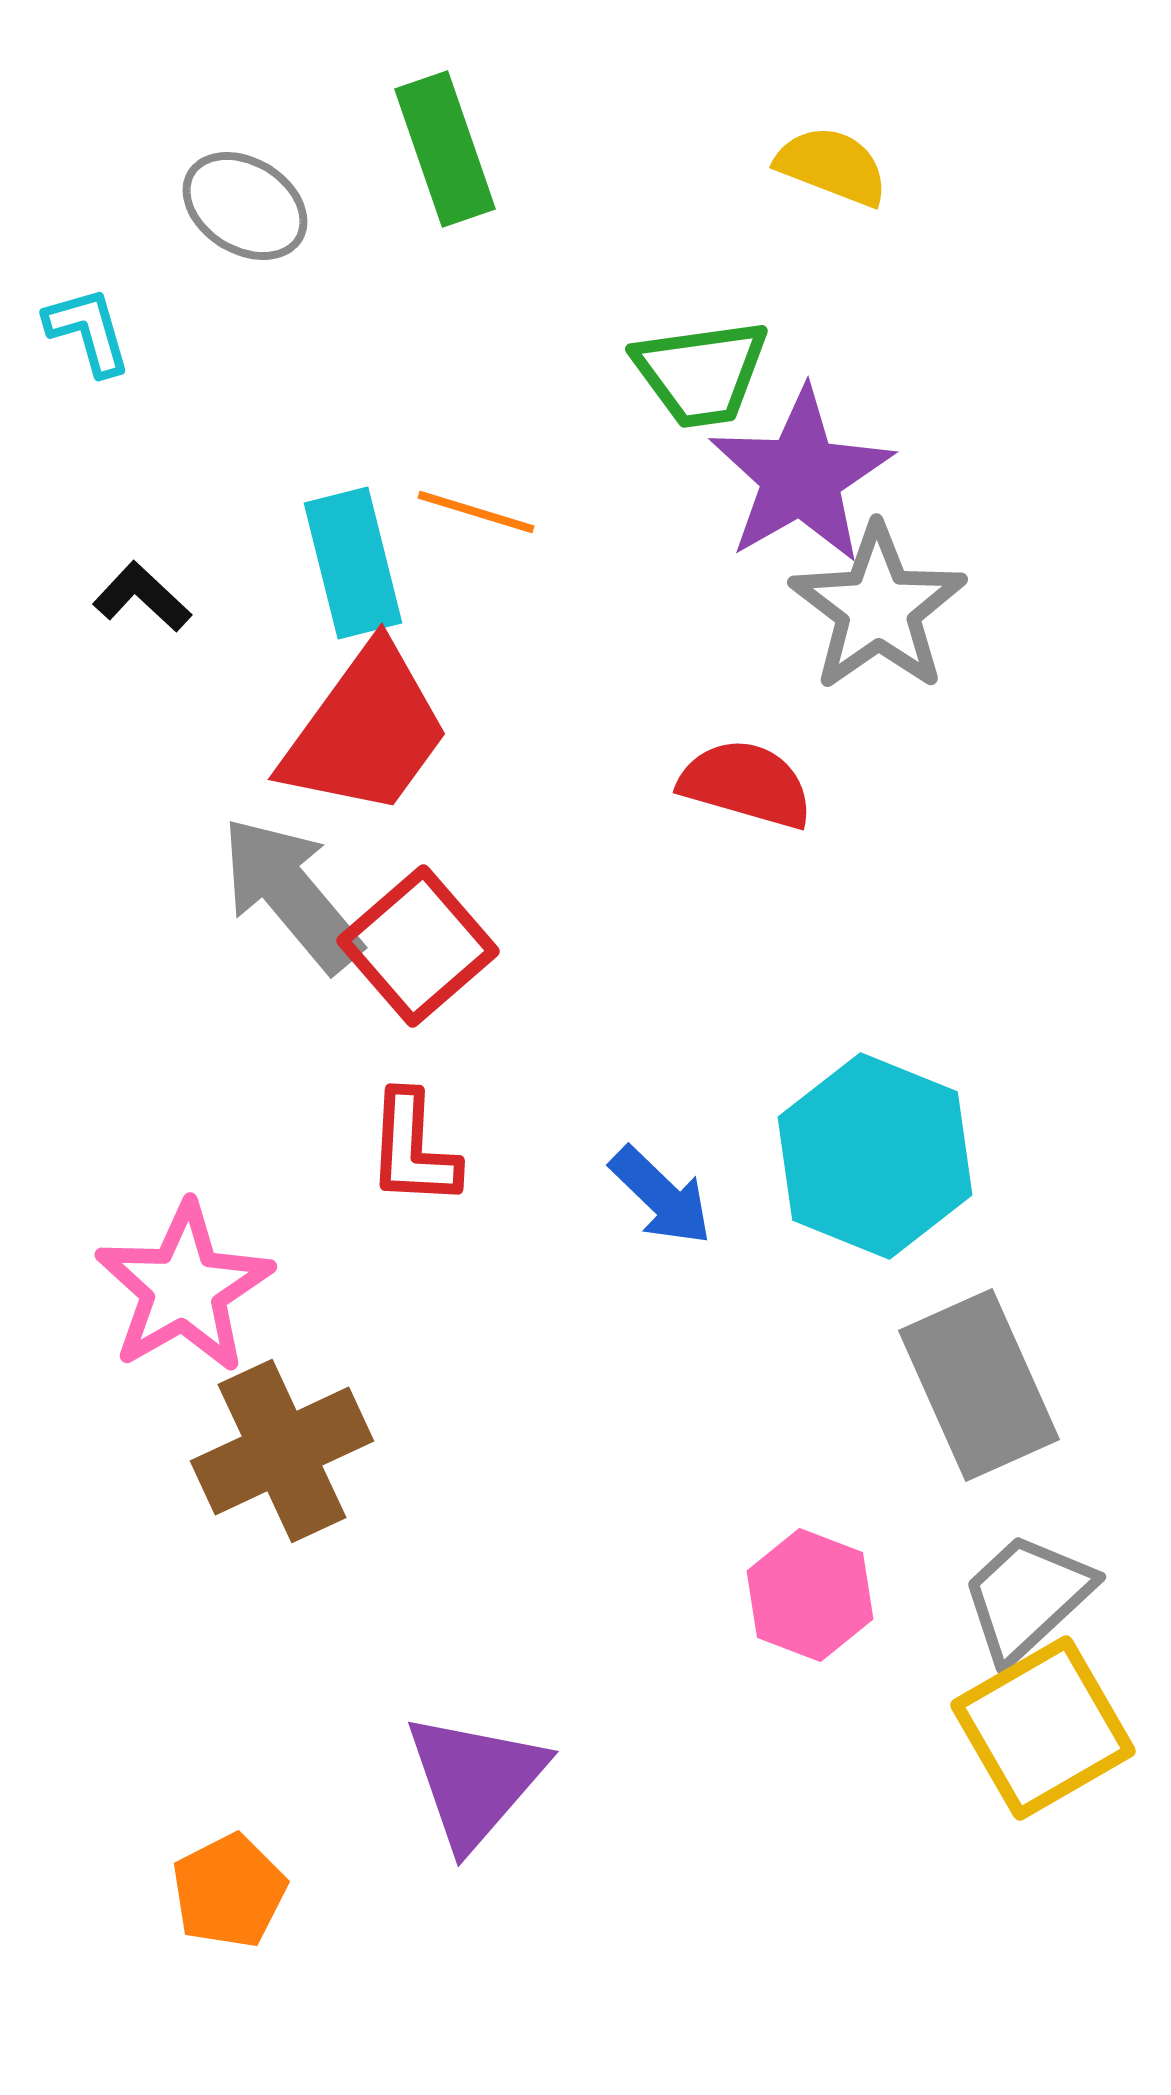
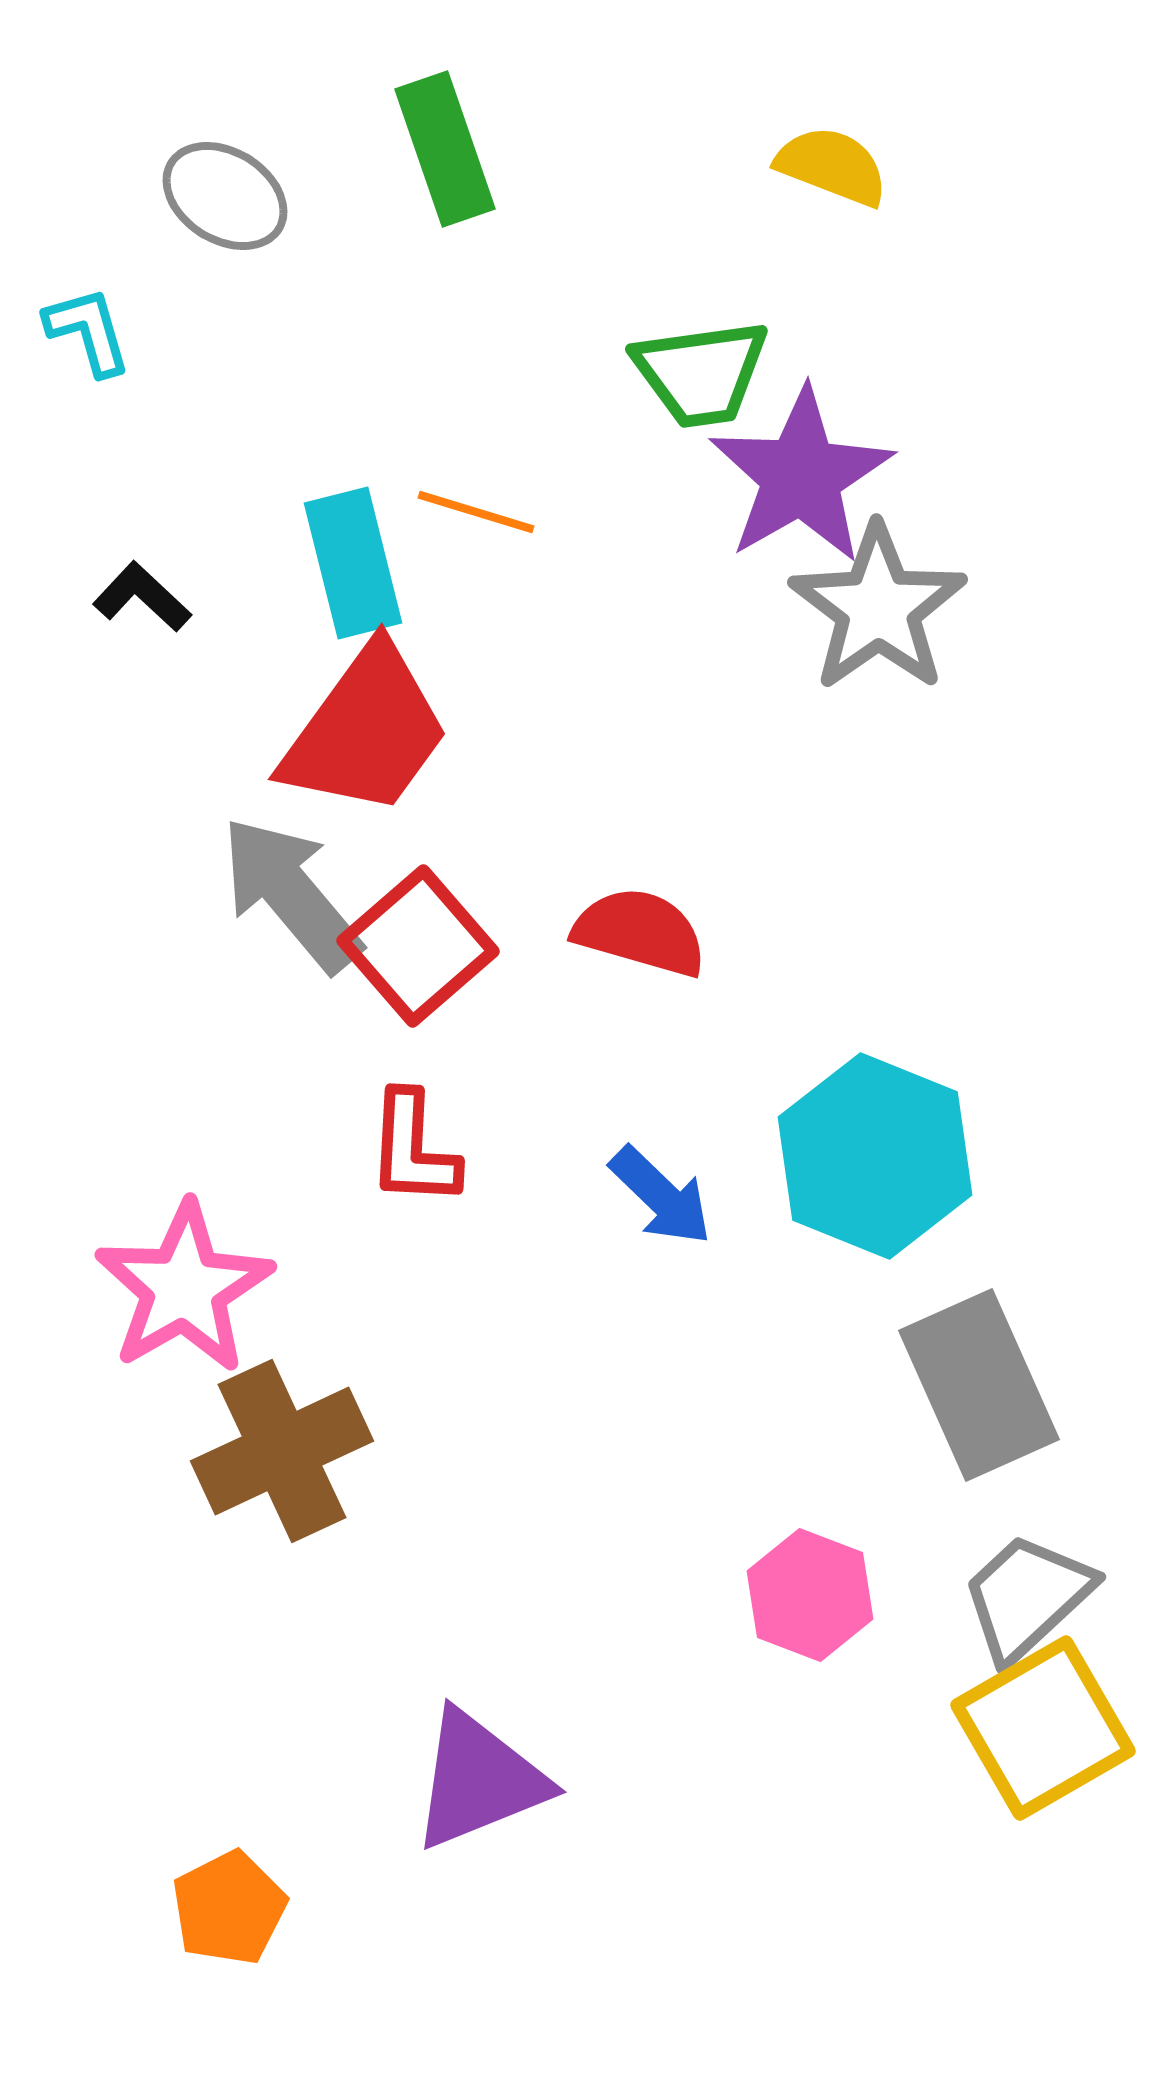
gray ellipse: moved 20 px left, 10 px up
red semicircle: moved 106 px left, 148 px down
purple triangle: moved 4 px right; rotated 27 degrees clockwise
orange pentagon: moved 17 px down
